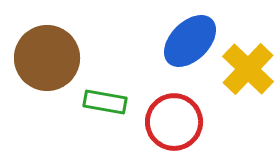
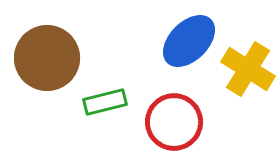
blue ellipse: moved 1 px left
yellow cross: rotated 12 degrees counterclockwise
green rectangle: rotated 24 degrees counterclockwise
